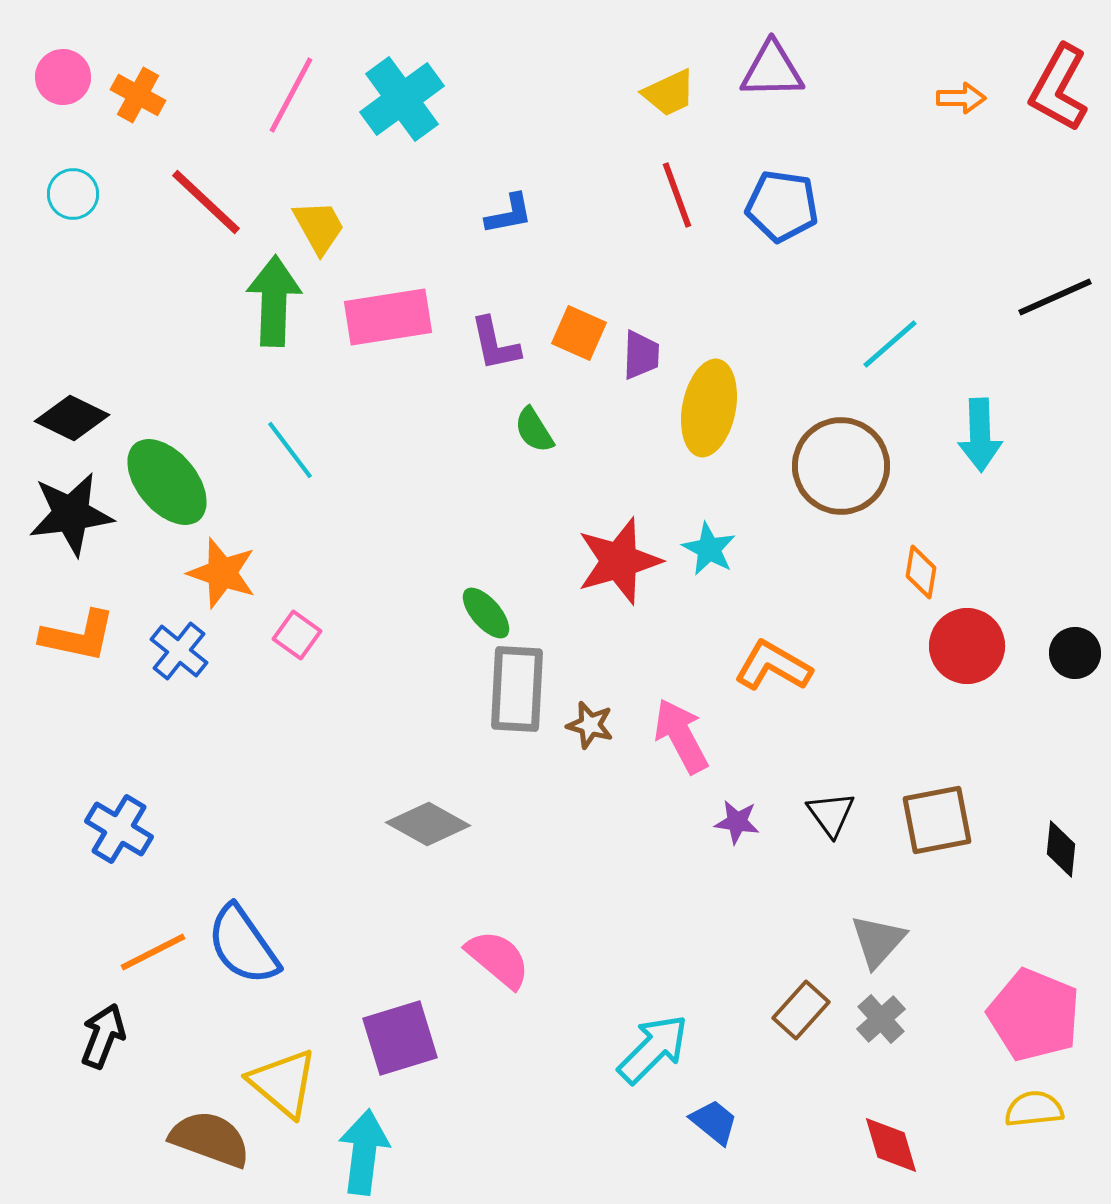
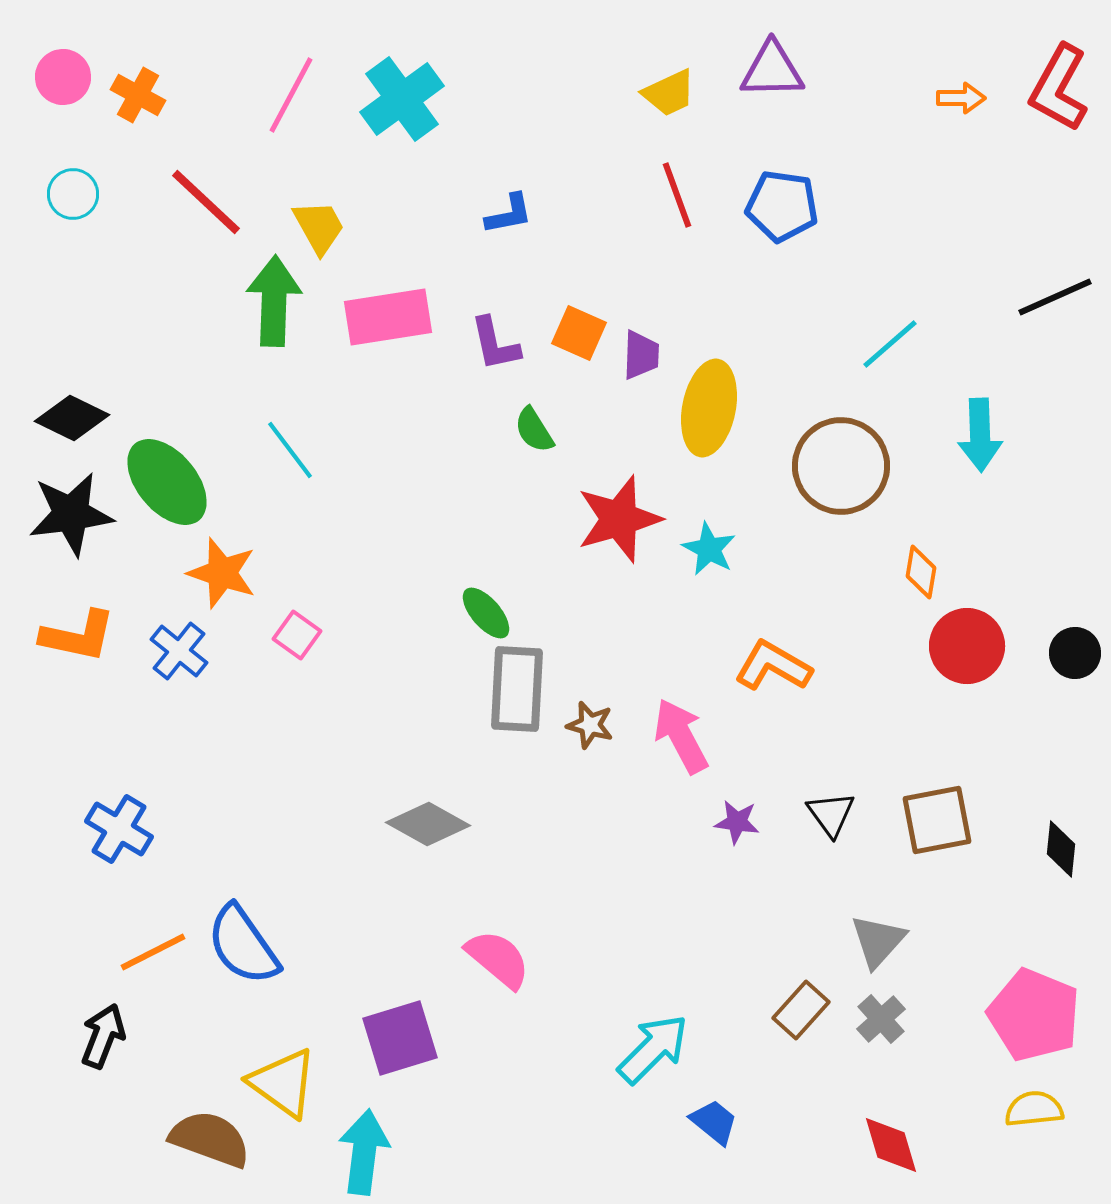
red star at (619, 561): moved 42 px up
yellow triangle at (283, 1083): rotated 4 degrees counterclockwise
